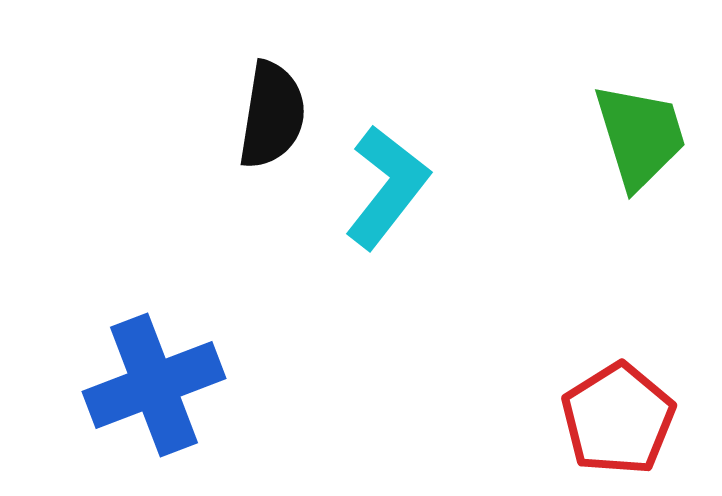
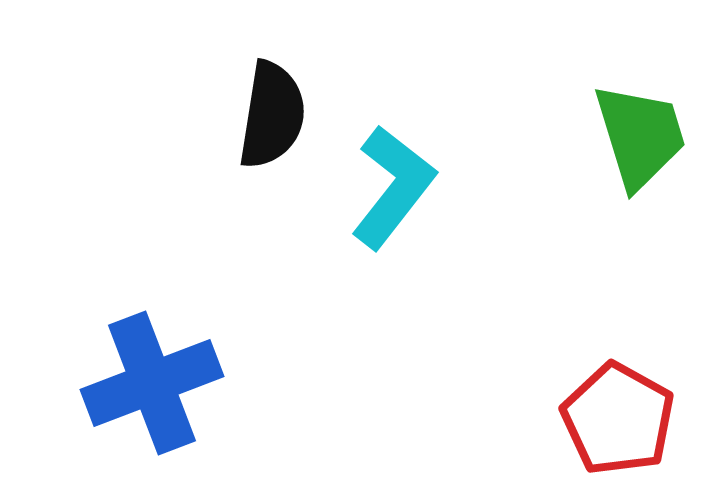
cyan L-shape: moved 6 px right
blue cross: moved 2 px left, 2 px up
red pentagon: rotated 11 degrees counterclockwise
